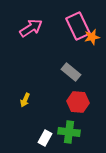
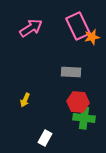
gray rectangle: rotated 36 degrees counterclockwise
green cross: moved 15 px right, 14 px up
